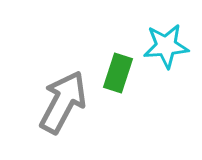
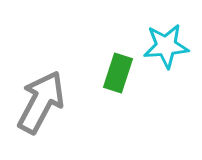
gray arrow: moved 22 px left
